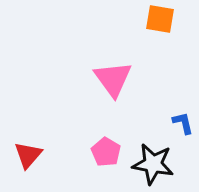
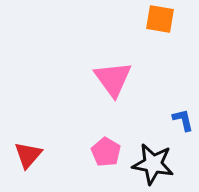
blue L-shape: moved 3 px up
